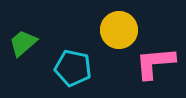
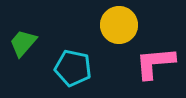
yellow circle: moved 5 px up
green trapezoid: rotated 8 degrees counterclockwise
